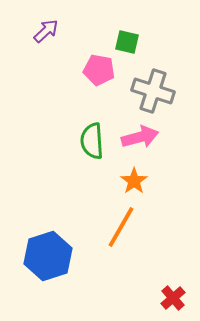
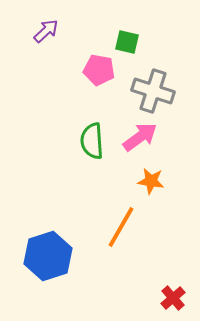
pink arrow: rotated 21 degrees counterclockwise
orange star: moved 17 px right; rotated 28 degrees counterclockwise
